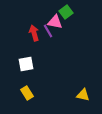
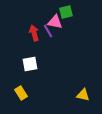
green square: rotated 24 degrees clockwise
white square: moved 4 px right
yellow rectangle: moved 6 px left
